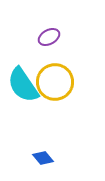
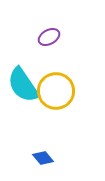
yellow circle: moved 1 px right, 9 px down
